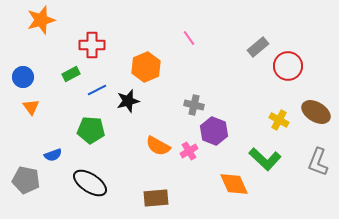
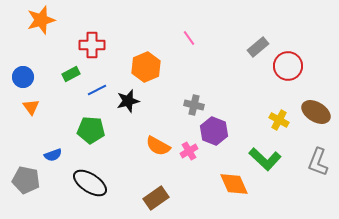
brown rectangle: rotated 30 degrees counterclockwise
